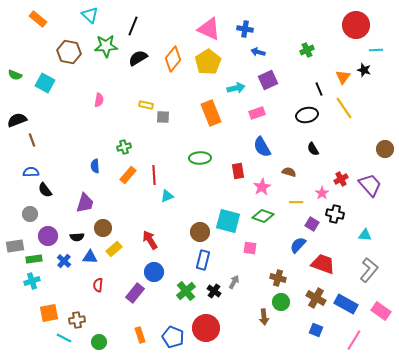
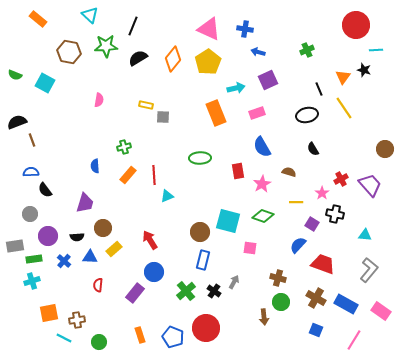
orange rectangle at (211, 113): moved 5 px right
black semicircle at (17, 120): moved 2 px down
pink star at (262, 187): moved 3 px up
